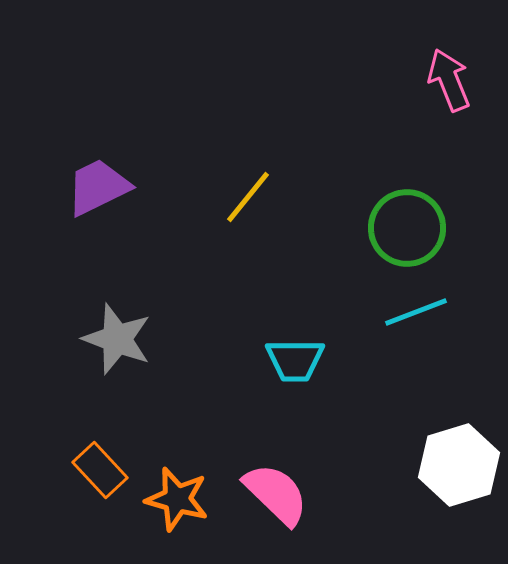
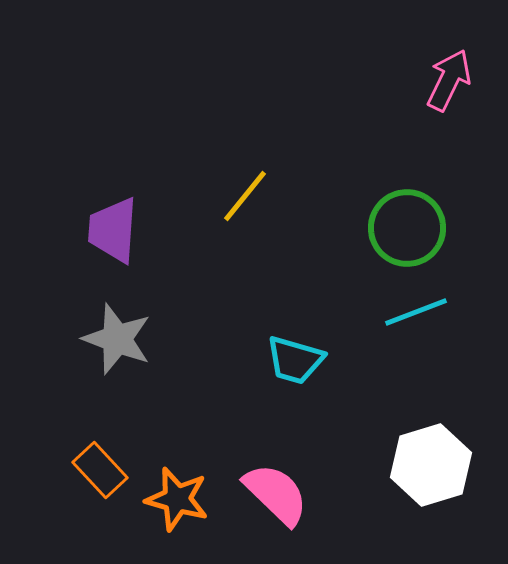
pink arrow: rotated 48 degrees clockwise
purple trapezoid: moved 15 px right, 43 px down; rotated 60 degrees counterclockwise
yellow line: moved 3 px left, 1 px up
cyan trapezoid: rotated 16 degrees clockwise
white hexagon: moved 28 px left
